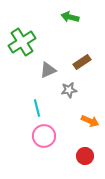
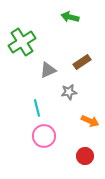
gray star: moved 2 px down
